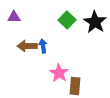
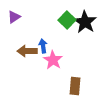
purple triangle: rotated 32 degrees counterclockwise
black star: moved 10 px left
brown arrow: moved 5 px down
pink star: moved 6 px left, 13 px up
